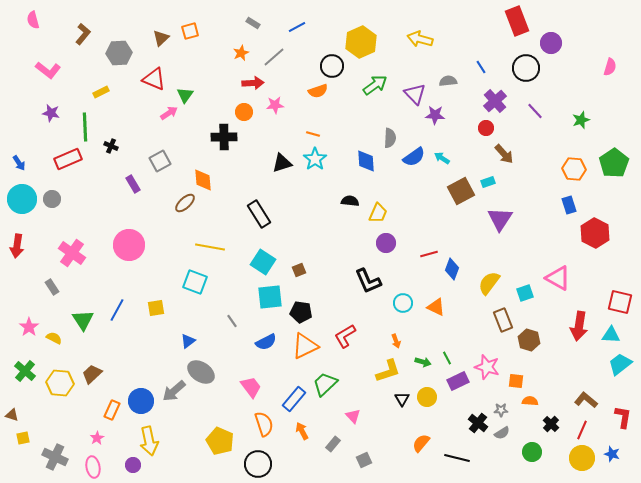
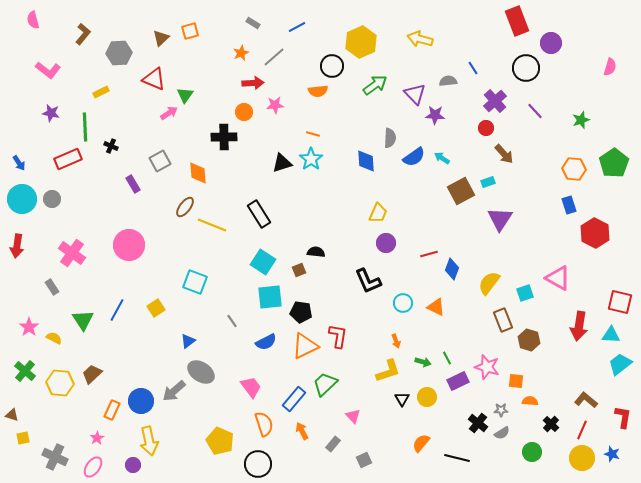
blue line at (481, 67): moved 8 px left, 1 px down
orange semicircle at (318, 91): rotated 12 degrees clockwise
cyan star at (315, 159): moved 4 px left
orange diamond at (203, 180): moved 5 px left, 7 px up
black semicircle at (350, 201): moved 34 px left, 51 px down
brown ellipse at (185, 203): moved 4 px down; rotated 10 degrees counterclockwise
yellow line at (210, 247): moved 2 px right, 22 px up; rotated 12 degrees clockwise
yellow square at (156, 308): rotated 24 degrees counterclockwise
red L-shape at (345, 336): moved 7 px left; rotated 130 degrees clockwise
pink ellipse at (93, 467): rotated 45 degrees clockwise
